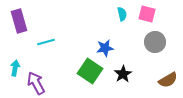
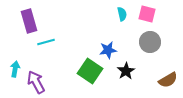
purple rectangle: moved 10 px right
gray circle: moved 5 px left
blue star: moved 3 px right, 2 px down
cyan arrow: moved 1 px down
black star: moved 3 px right, 3 px up
purple arrow: moved 1 px up
